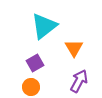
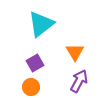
cyan triangle: moved 3 px left, 2 px up
orange triangle: moved 1 px right, 4 px down
